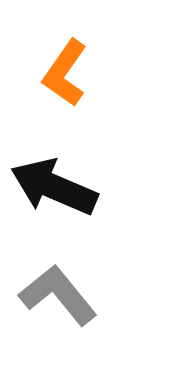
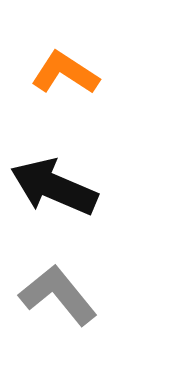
orange L-shape: rotated 88 degrees clockwise
